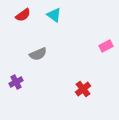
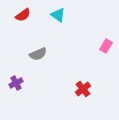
cyan triangle: moved 4 px right
pink rectangle: rotated 32 degrees counterclockwise
purple cross: moved 1 px down
